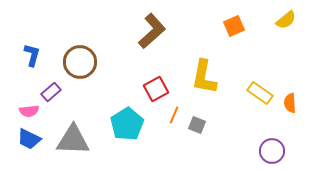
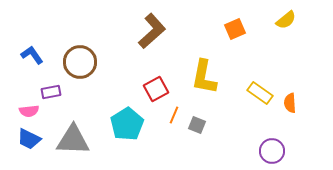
orange square: moved 1 px right, 3 px down
blue L-shape: rotated 50 degrees counterclockwise
purple rectangle: rotated 30 degrees clockwise
